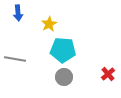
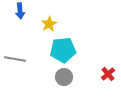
blue arrow: moved 2 px right, 2 px up
cyan pentagon: rotated 10 degrees counterclockwise
